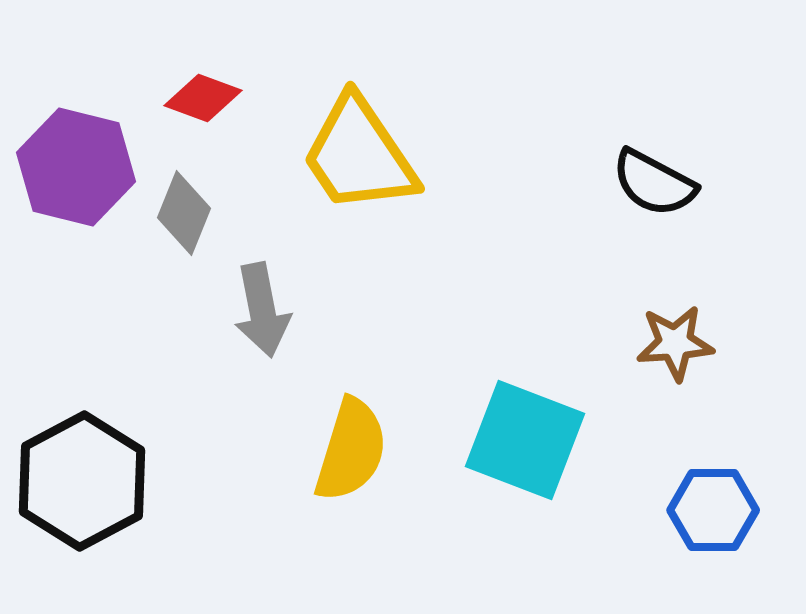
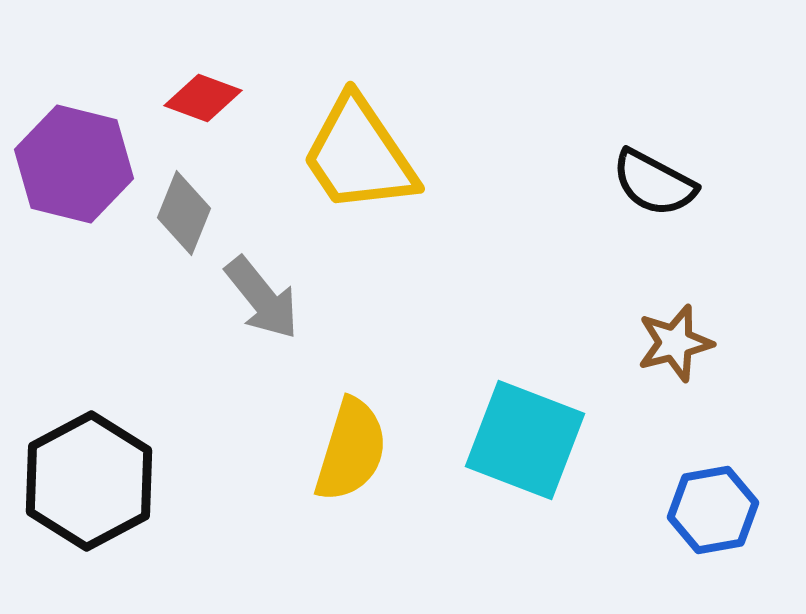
purple hexagon: moved 2 px left, 3 px up
gray arrow: moved 12 px up; rotated 28 degrees counterclockwise
brown star: rotated 10 degrees counterclockwise
black hexagon: moved 7 px right
blue hexagon: rotated 10 degrees counterclockwise
